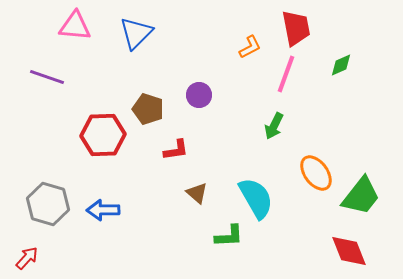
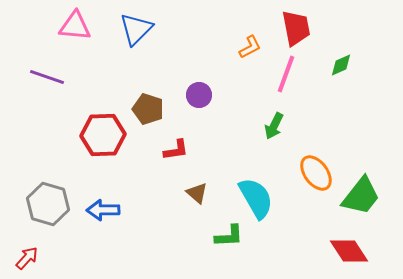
blue triangle: moved 4 px up
red diamond: rotated 12 degrees counterclockwise
